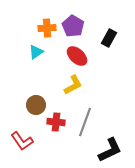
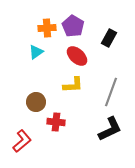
yellow L-shape: rotated 25 degrees clockwise
brown circle: moved 3 px up
gray line: moved 26 px right, 30 px up
red L-shape: rotated 95 degrees counterclockwise
black L-shape: moved 21 px up
